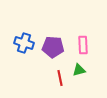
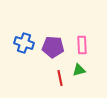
pink rectangle: moved 1 px left
